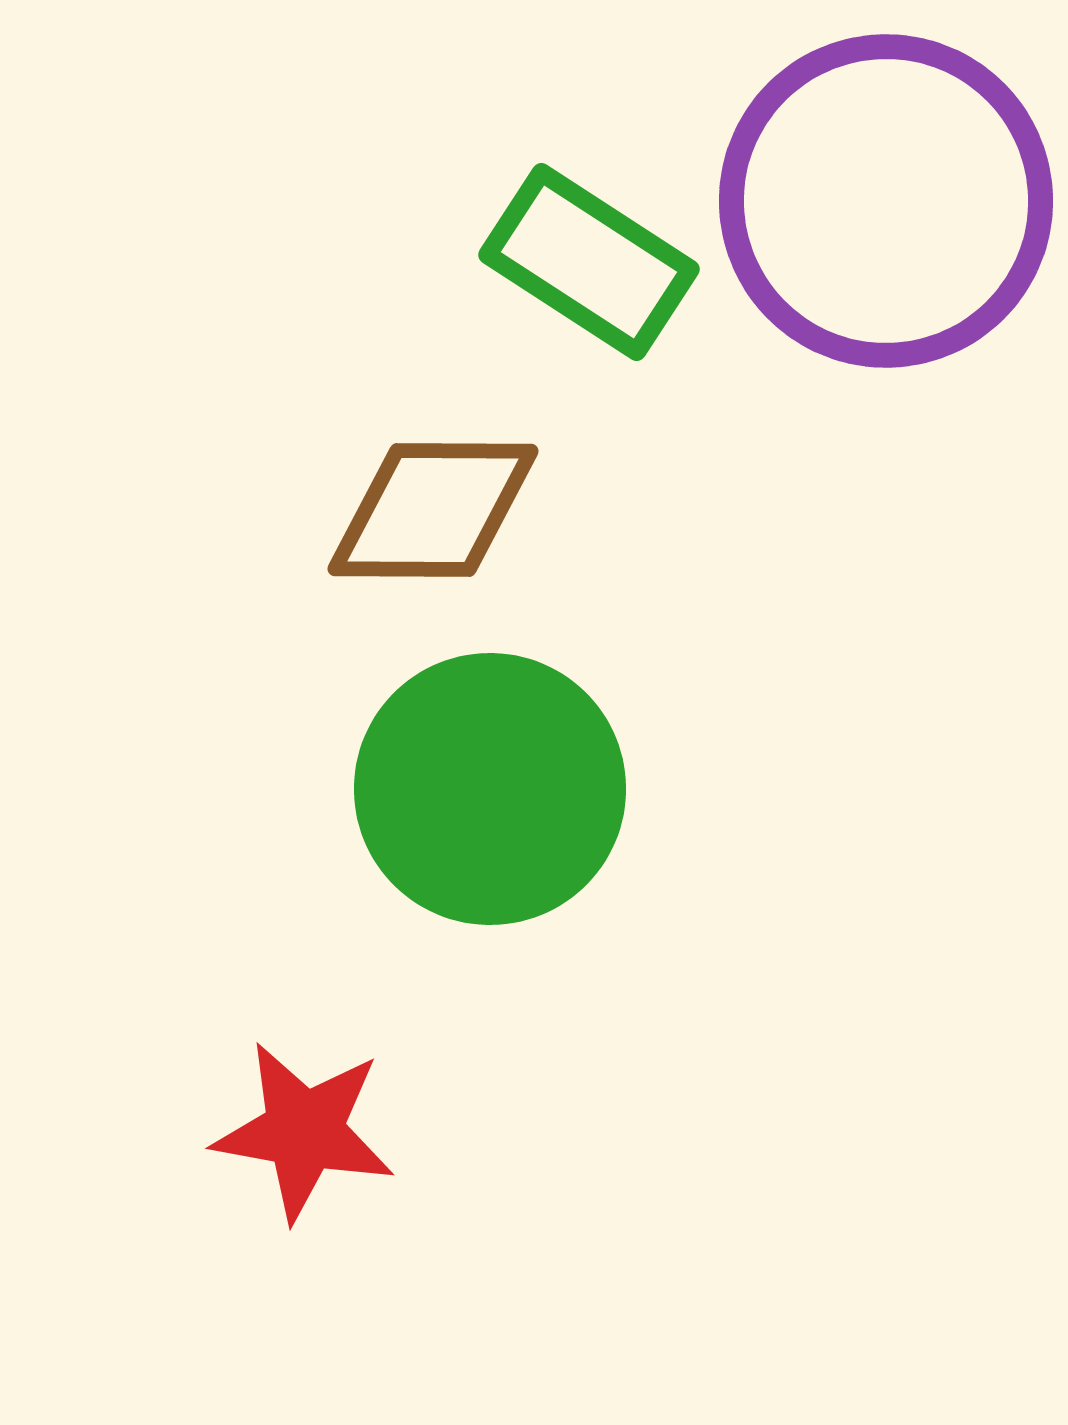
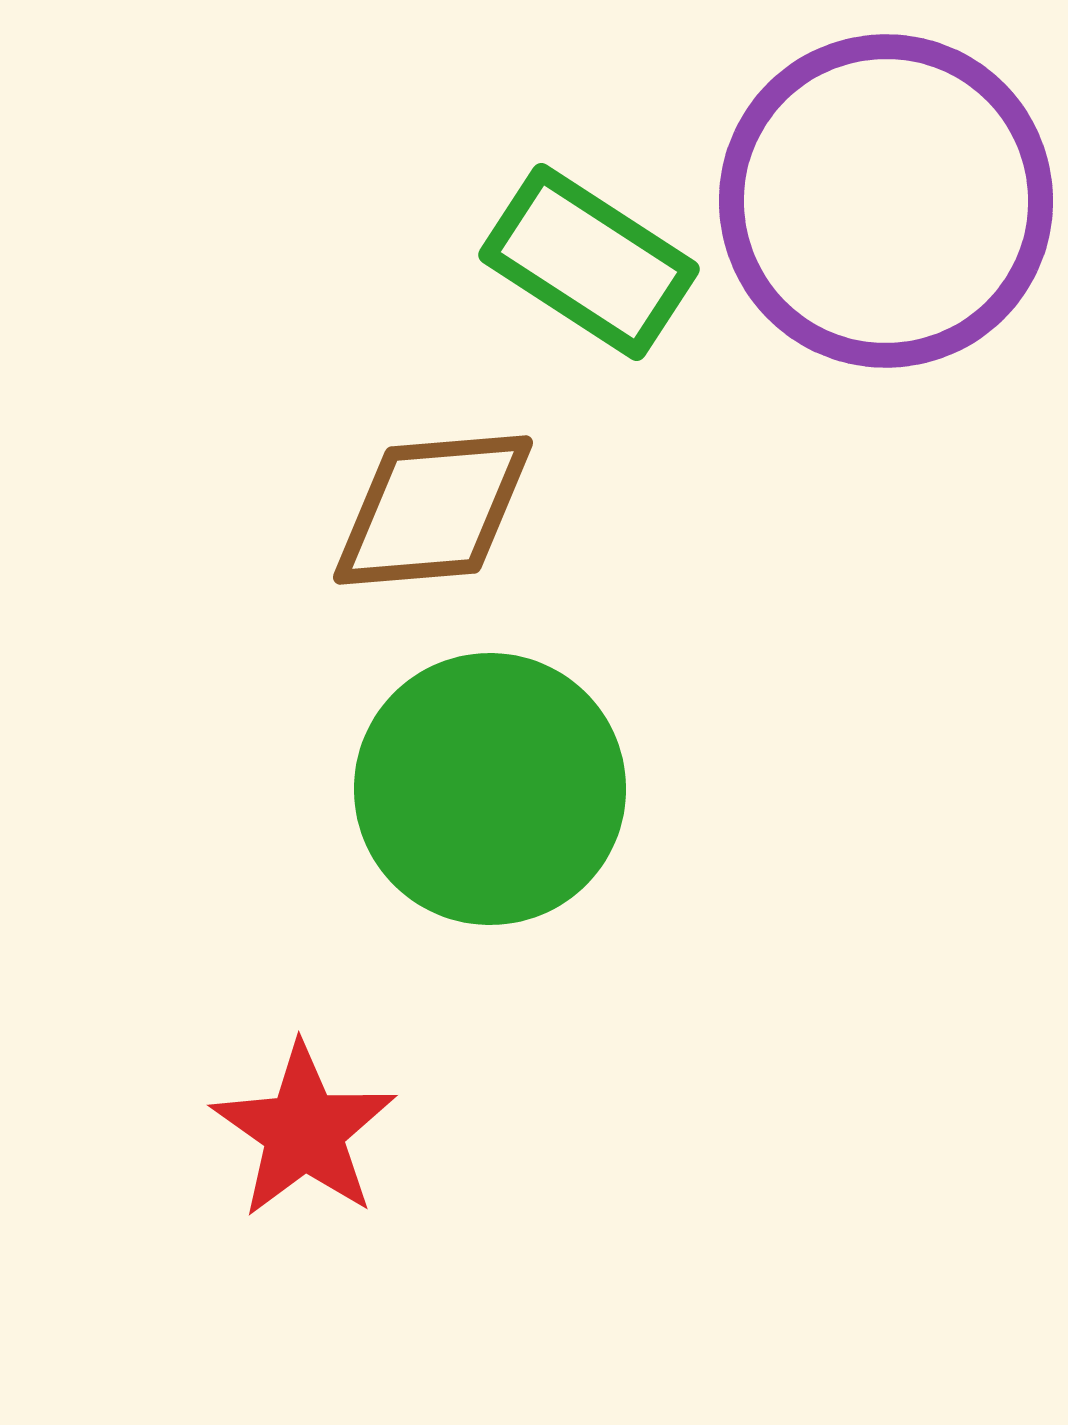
brown diamond: rotated 5 degrees counterclockwise
red star: rotated 25 degrees clockwise
